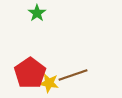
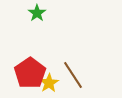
brown line: rotated 76 degrees clockwise
yellow star: rotated 30 degrees clockwise
